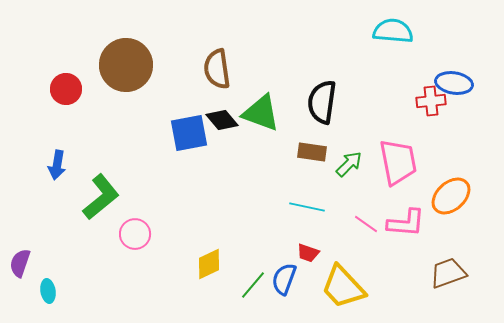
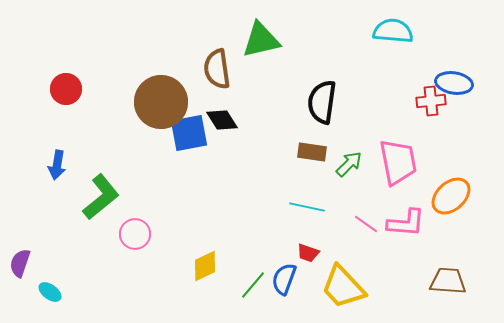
brown circle: moved 35 px right, 37 px down
green triangle: moved 73 px up; rotated 33 degrees counterclockwise
black diamond: rotated 8 degrees clockwise
yellow diamond: moved 4 px left, 2 px down
brown trapezoid: moved 8 px down; rotated 24 degrees clockwise
cyan ellipse: moved 2 px right, 1 px down; rotated 45 degrees counterclockwise
